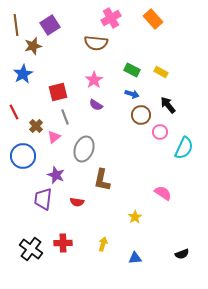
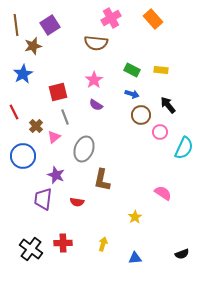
yellow rectangle: moved 2 px up; rotated 24 degrees counterclockwise
